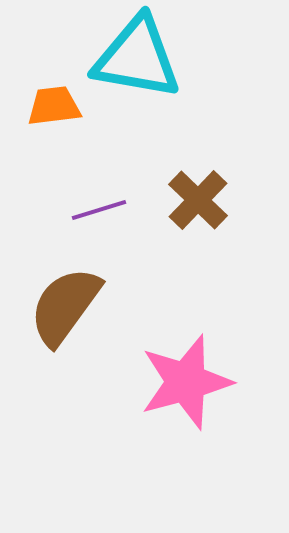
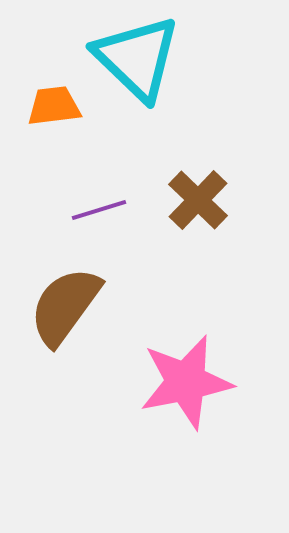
cyan triangle: rotated 34 degrees clockwise
pink star: rotated 4 degrees clockwise
